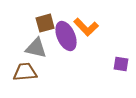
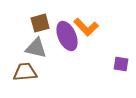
brown square: moved 5 px left
purple ellipse: moved 1 px right
